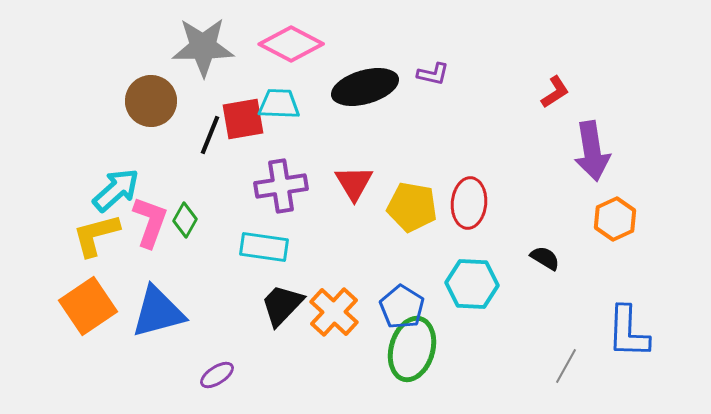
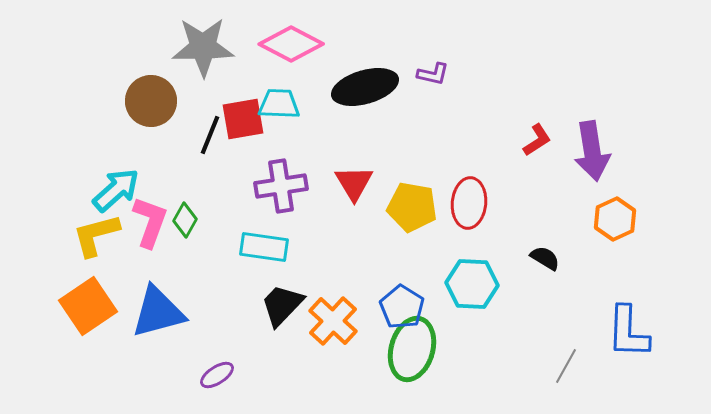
red L-shape: moved 18 px left, 48 px down
orange cross: moved 1 px left, 9 px down
